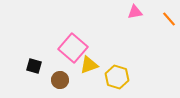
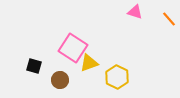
pink triangle: rotated 28 degrees clockwise
pink square: rotated 8 degrees counterclockwise
yellow triangle: moved 2 px up
yellow hexagon: rotated 10 degrees clockwise
